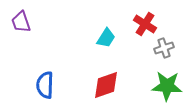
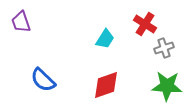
cyan trapezoid: moved 1 px left, 1 px down
blue semicircle: moved 2 px left, 5 px up; rotated 48 degrees counterclockwise
